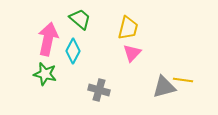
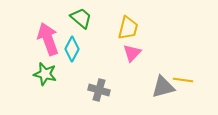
green trapezoid: moved 1 px right, 1 px up
pink arrow: rotated 32 degrees counterclockwise
cyan diamond: moved 1 px left, 2 px up
gray triangle: moved 1 px left
